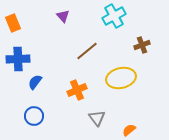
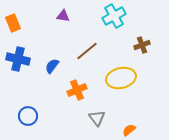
purple triangle: rotated 40 degrees counterclockwise
blue cross: rotated 15 degrees clockwise
blue semicircle: moved 17 px right, 16 px up
blue circle: moved 6 px left
